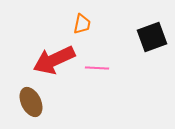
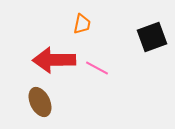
red arrow: rotated 24 degrees clockwise
pink line: rotated 25 degrees clockwise
brown ellipse: moved 9 px right
